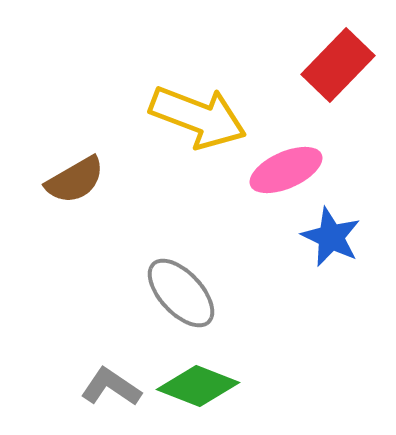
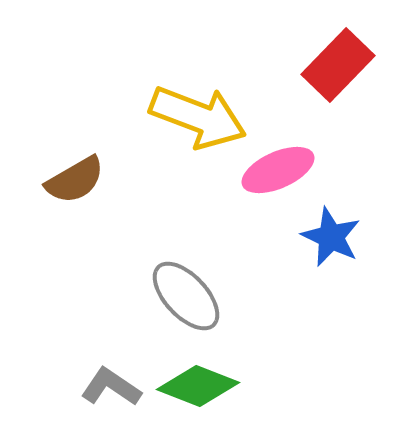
pink ellipse: moved 8 px left
gray ellipse: moved 5 px right, 3 px down
